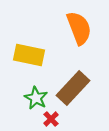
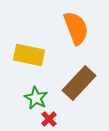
orange semicircle: moved 3 px left
brown rectangle: moved 6 px right, 5 px up
red cross: moved 2 px left
